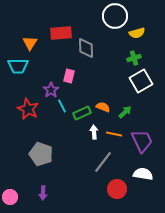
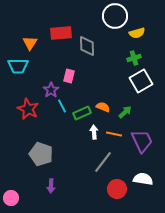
gray diamond: moved 1 px right, 2 px up
white semicircle: moved 5 px down
purple arrow: moved 8 px right, 7 px up
pink circle: moved 1 px right, 1 px down
